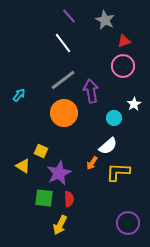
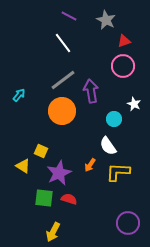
purple line: rotated 21 degrees counterclockwise
gray star: moved 1 px right
white star: rotated 16 degrees counterclockwise
orange circle: moved 2 px left, 2 px up
cyan circle: moved 1 px down
white semicircle: rotated 96 degrees clockwise
orange arrow: moved 2 px left, 2 px down
red semicircle: rotated 70 degrees counterclockwise
yellow arrow: moved 7 px left, 7 px down
